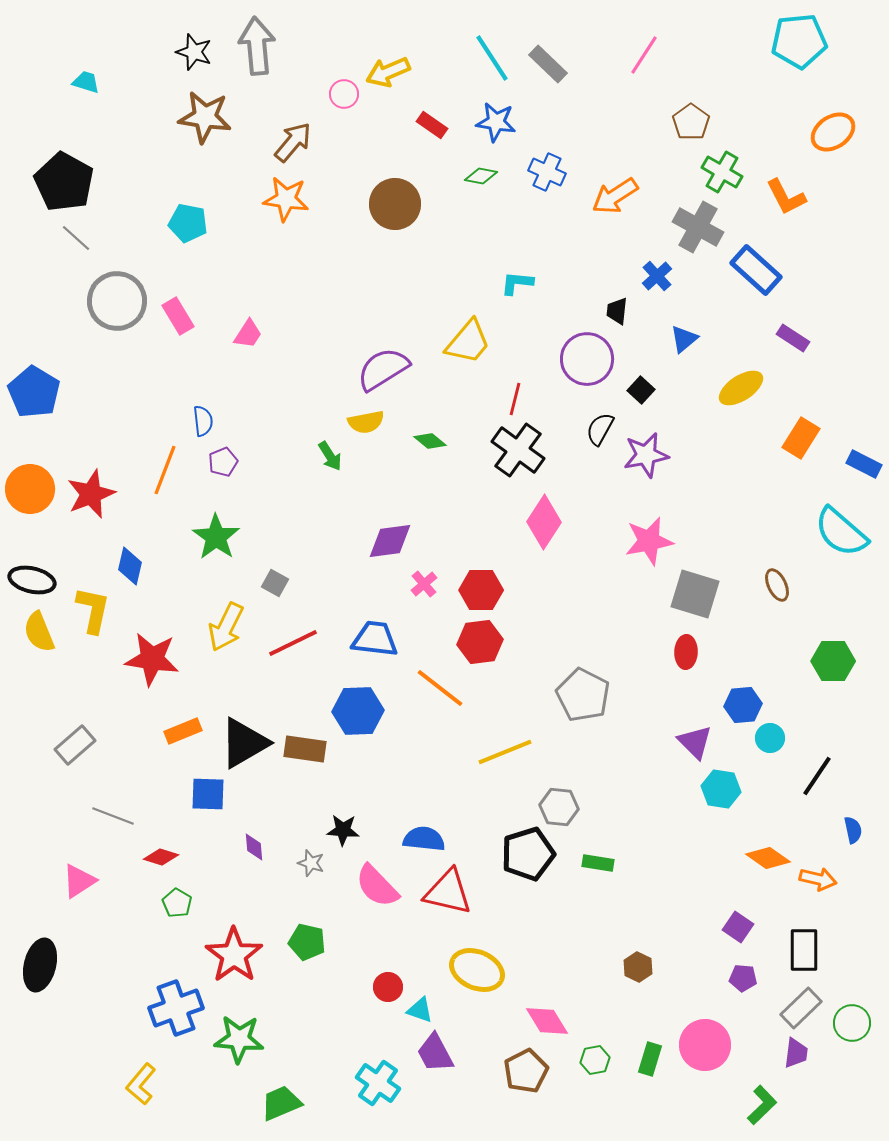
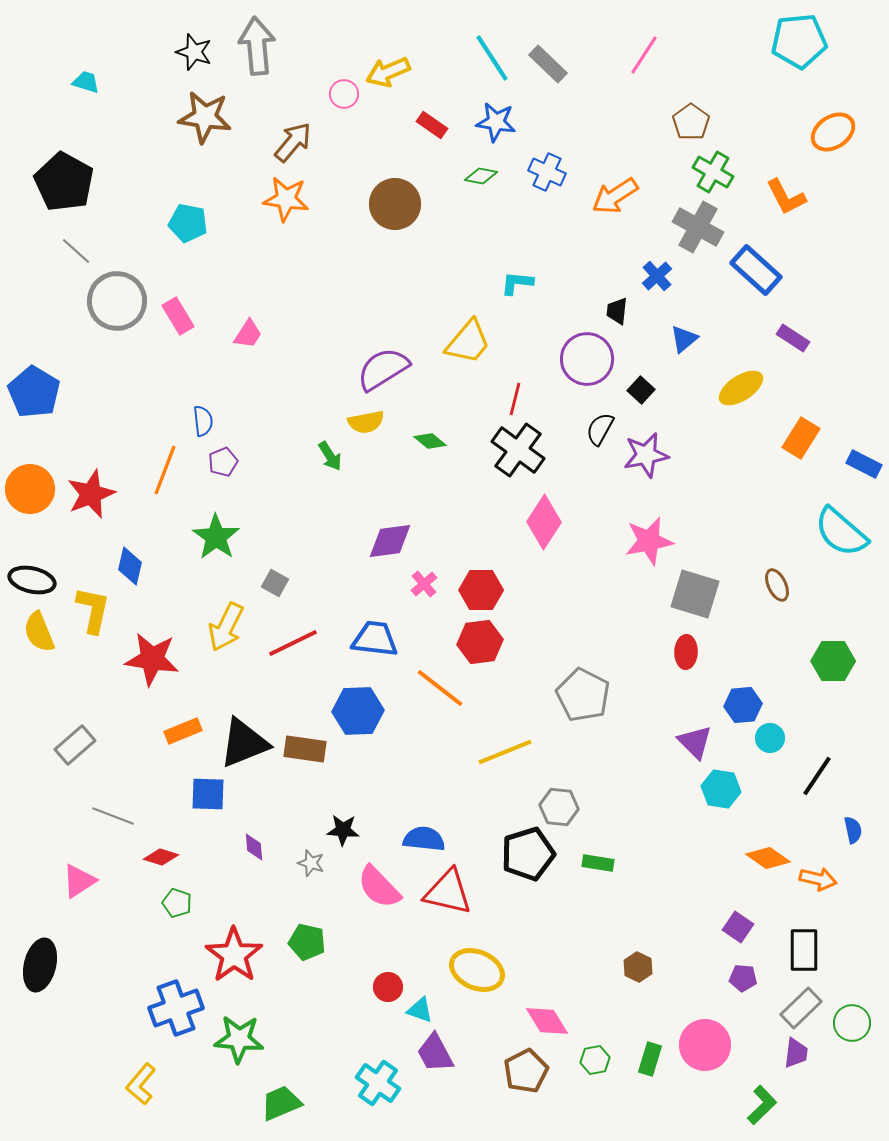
green cross at (722, 172): moved 9 px left
gray line at (76, 238): moved 13 px down
black triangle at (244, 743): rotated 8 degrees clockwise
pink semicircle at (377, 886): moved 2 px right, 1 px down
green pentagon at (177, 903): rotated 12 degrees counterclockwise
